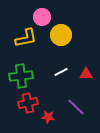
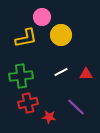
red star: moved 1 px right
